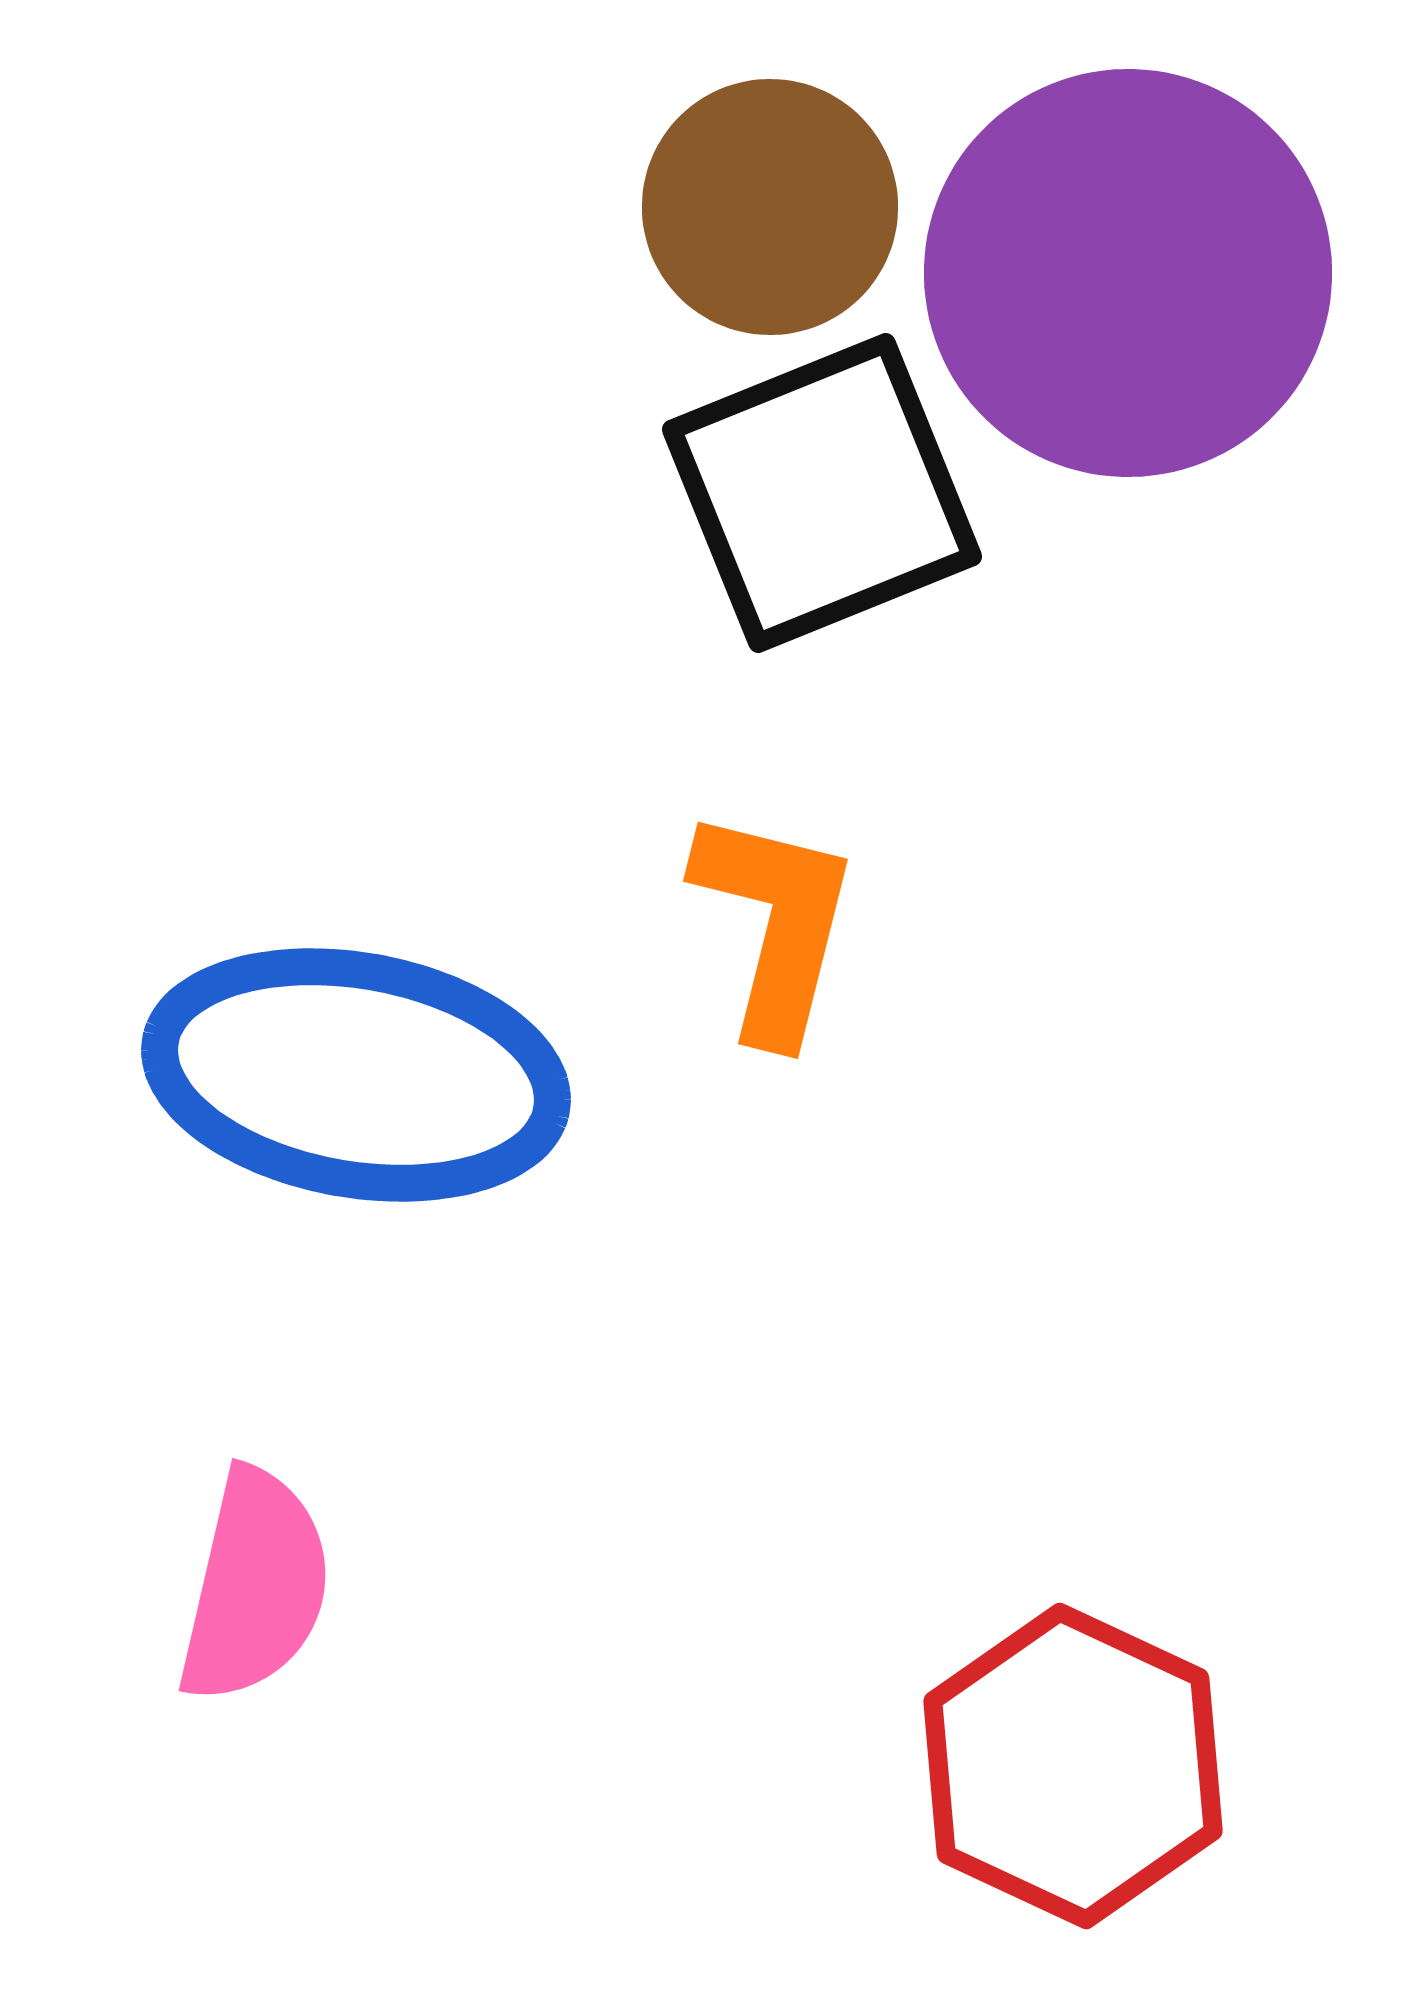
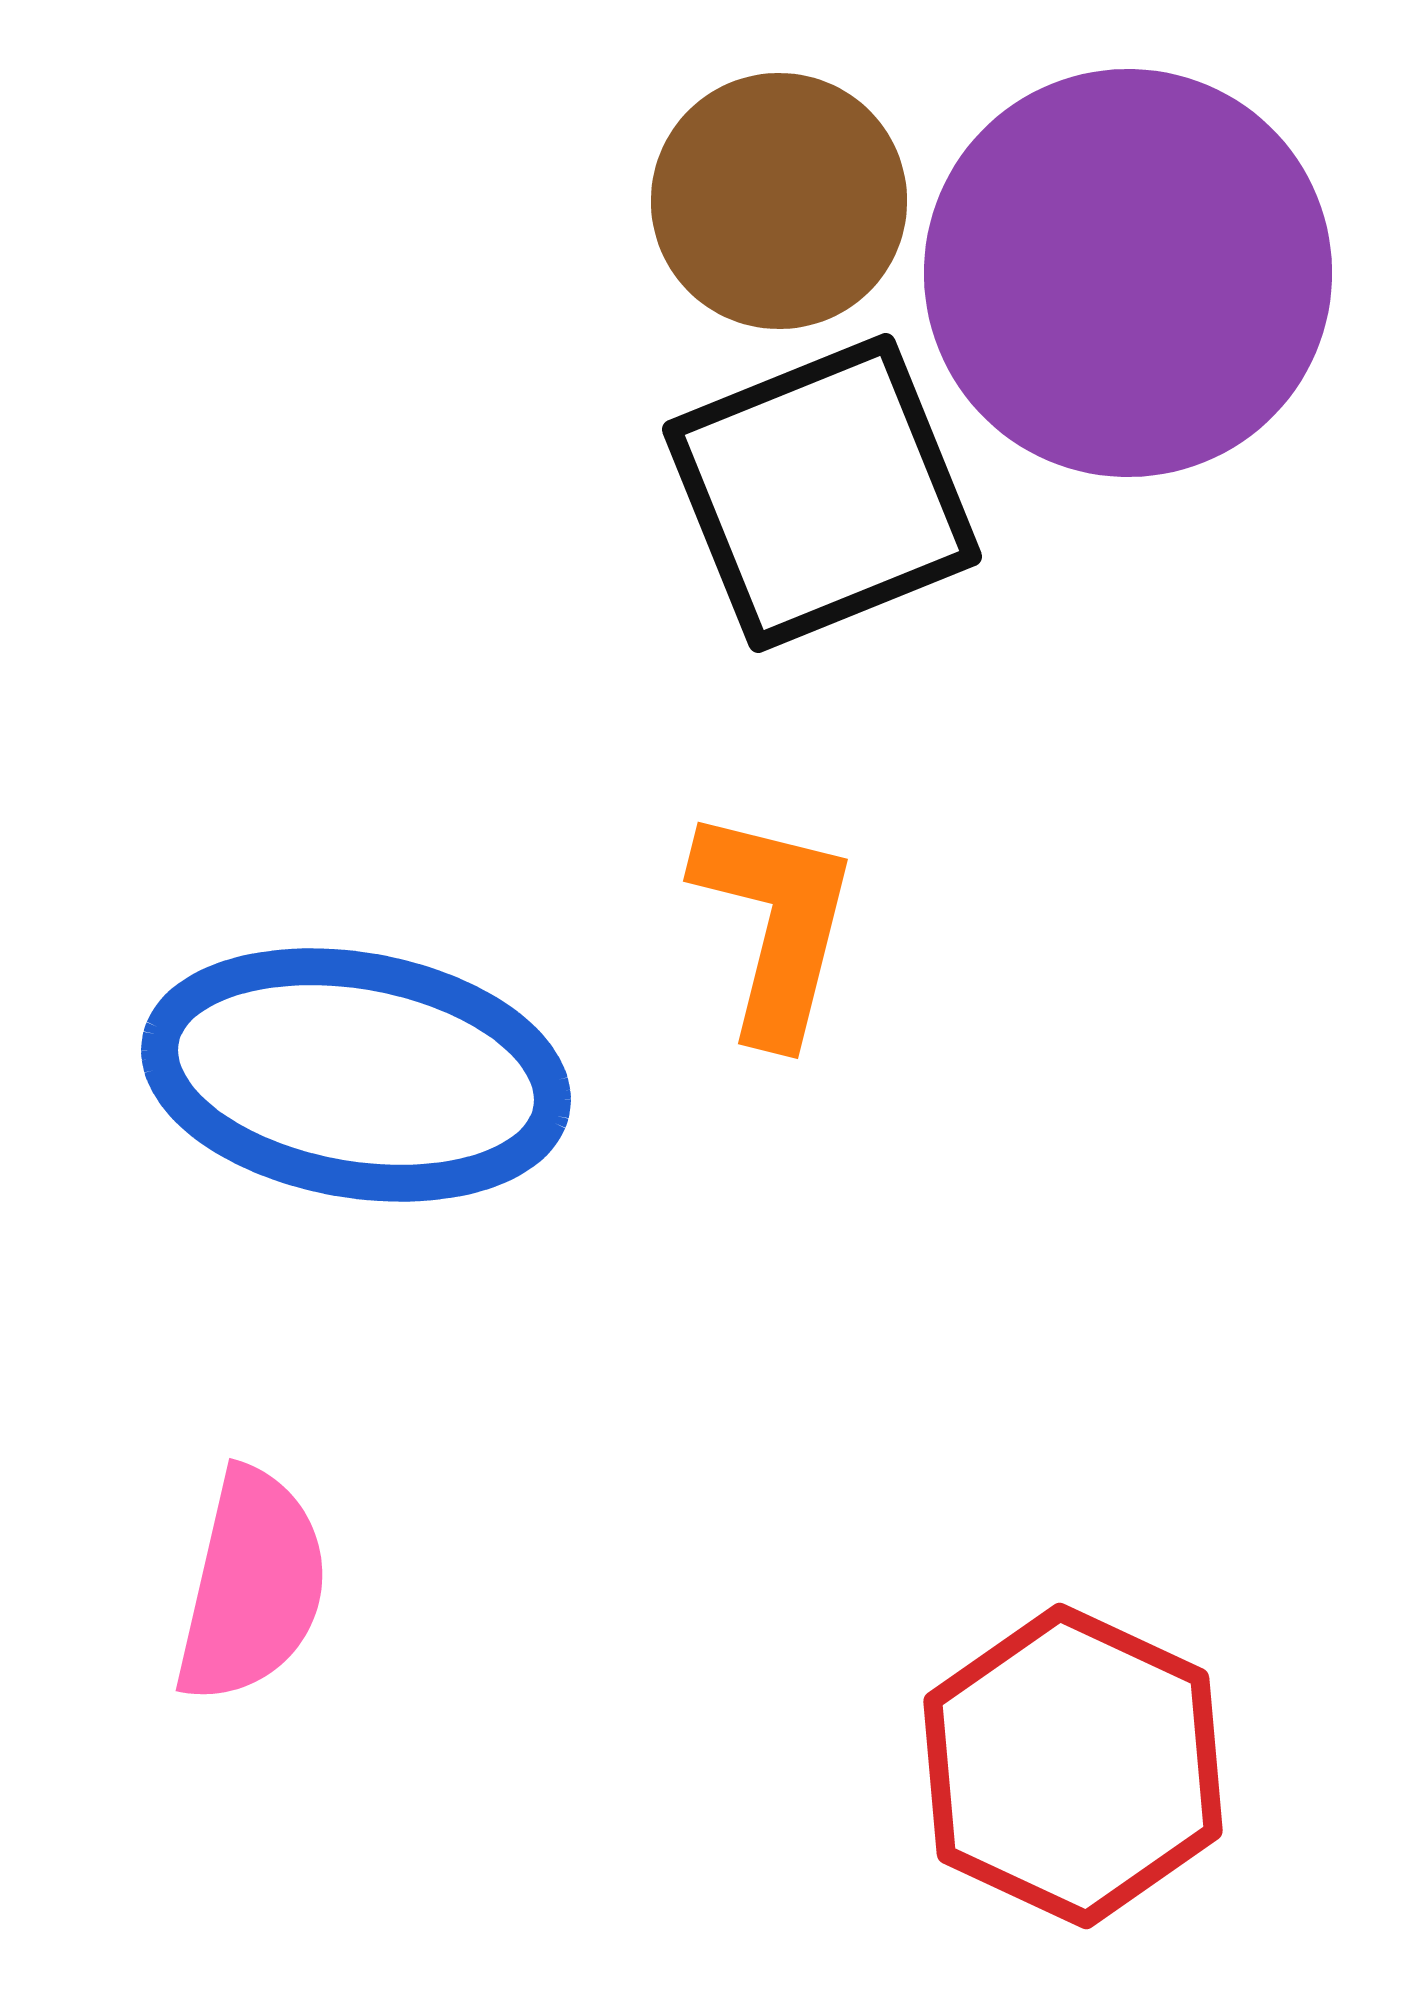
brown circle: moved 9 px right, 6 px up
pink semicircle: moved 3 px left
